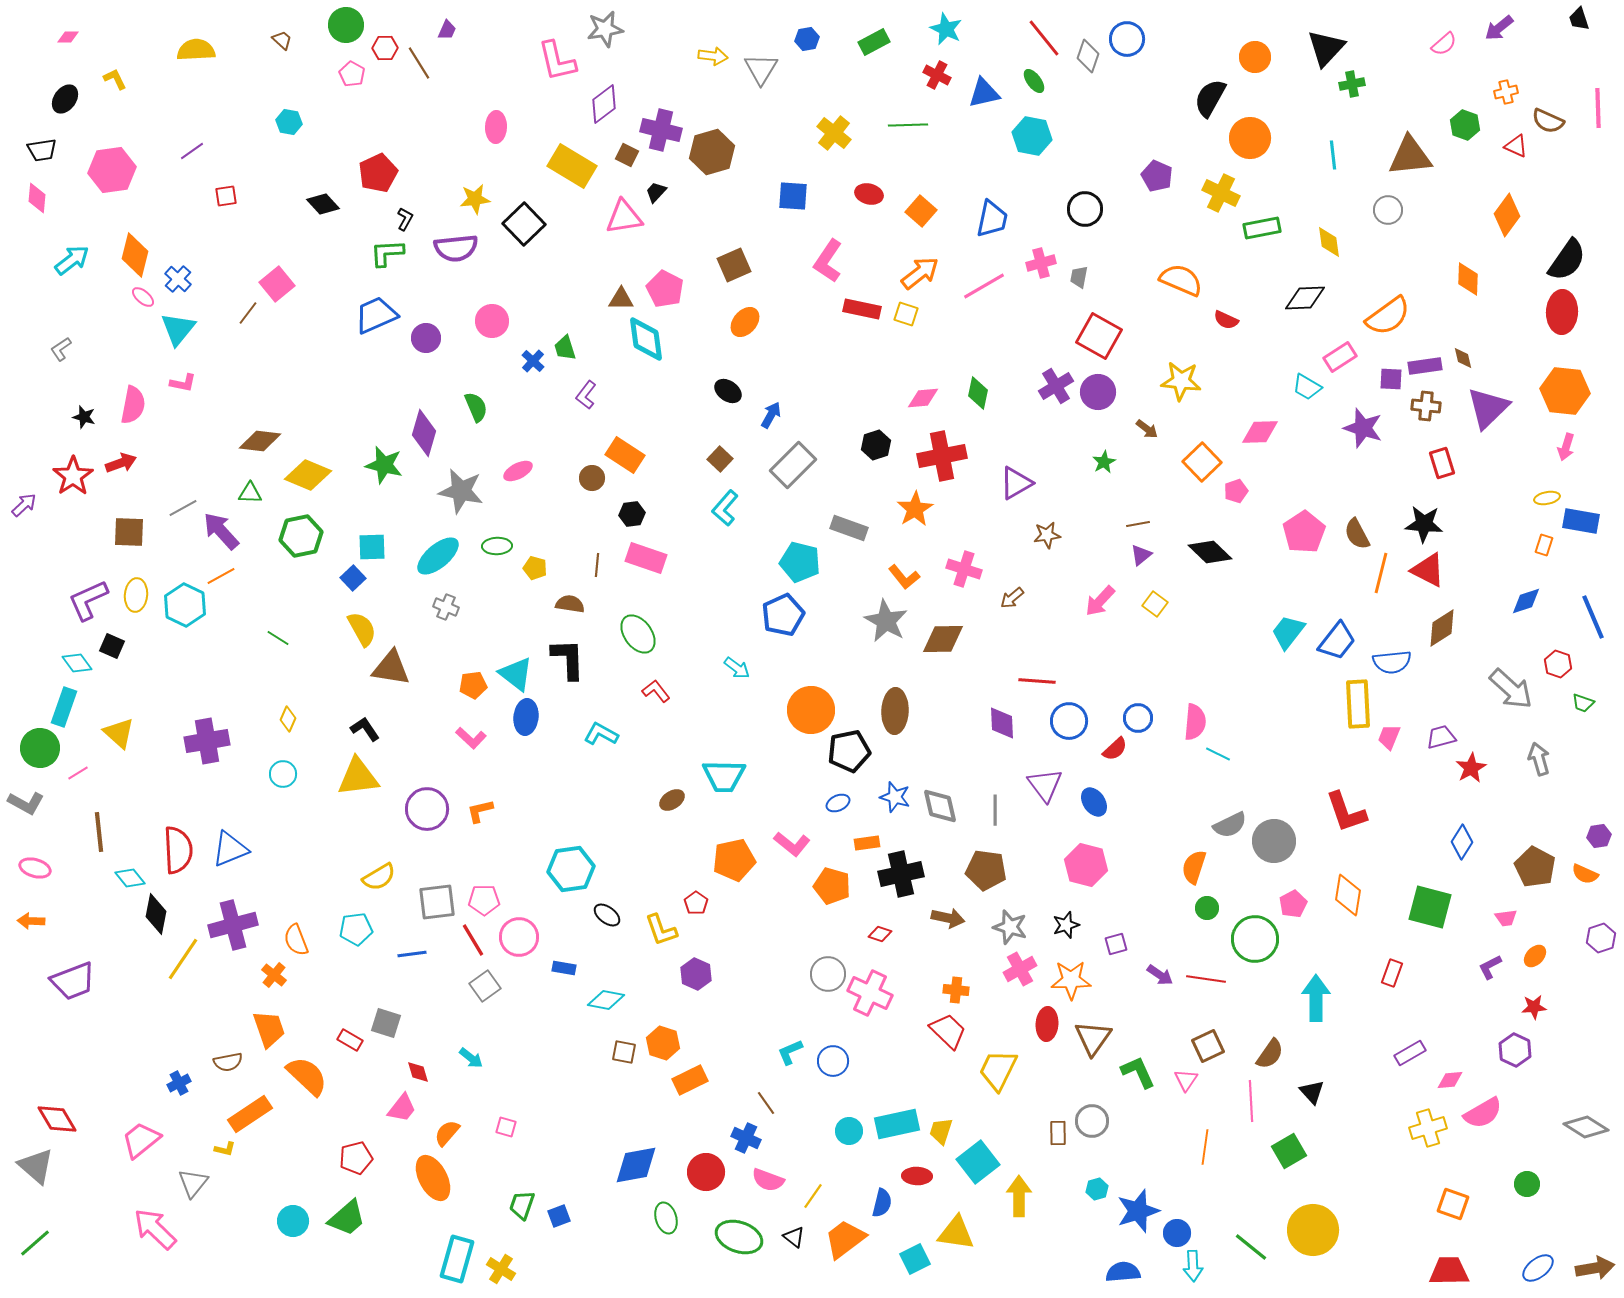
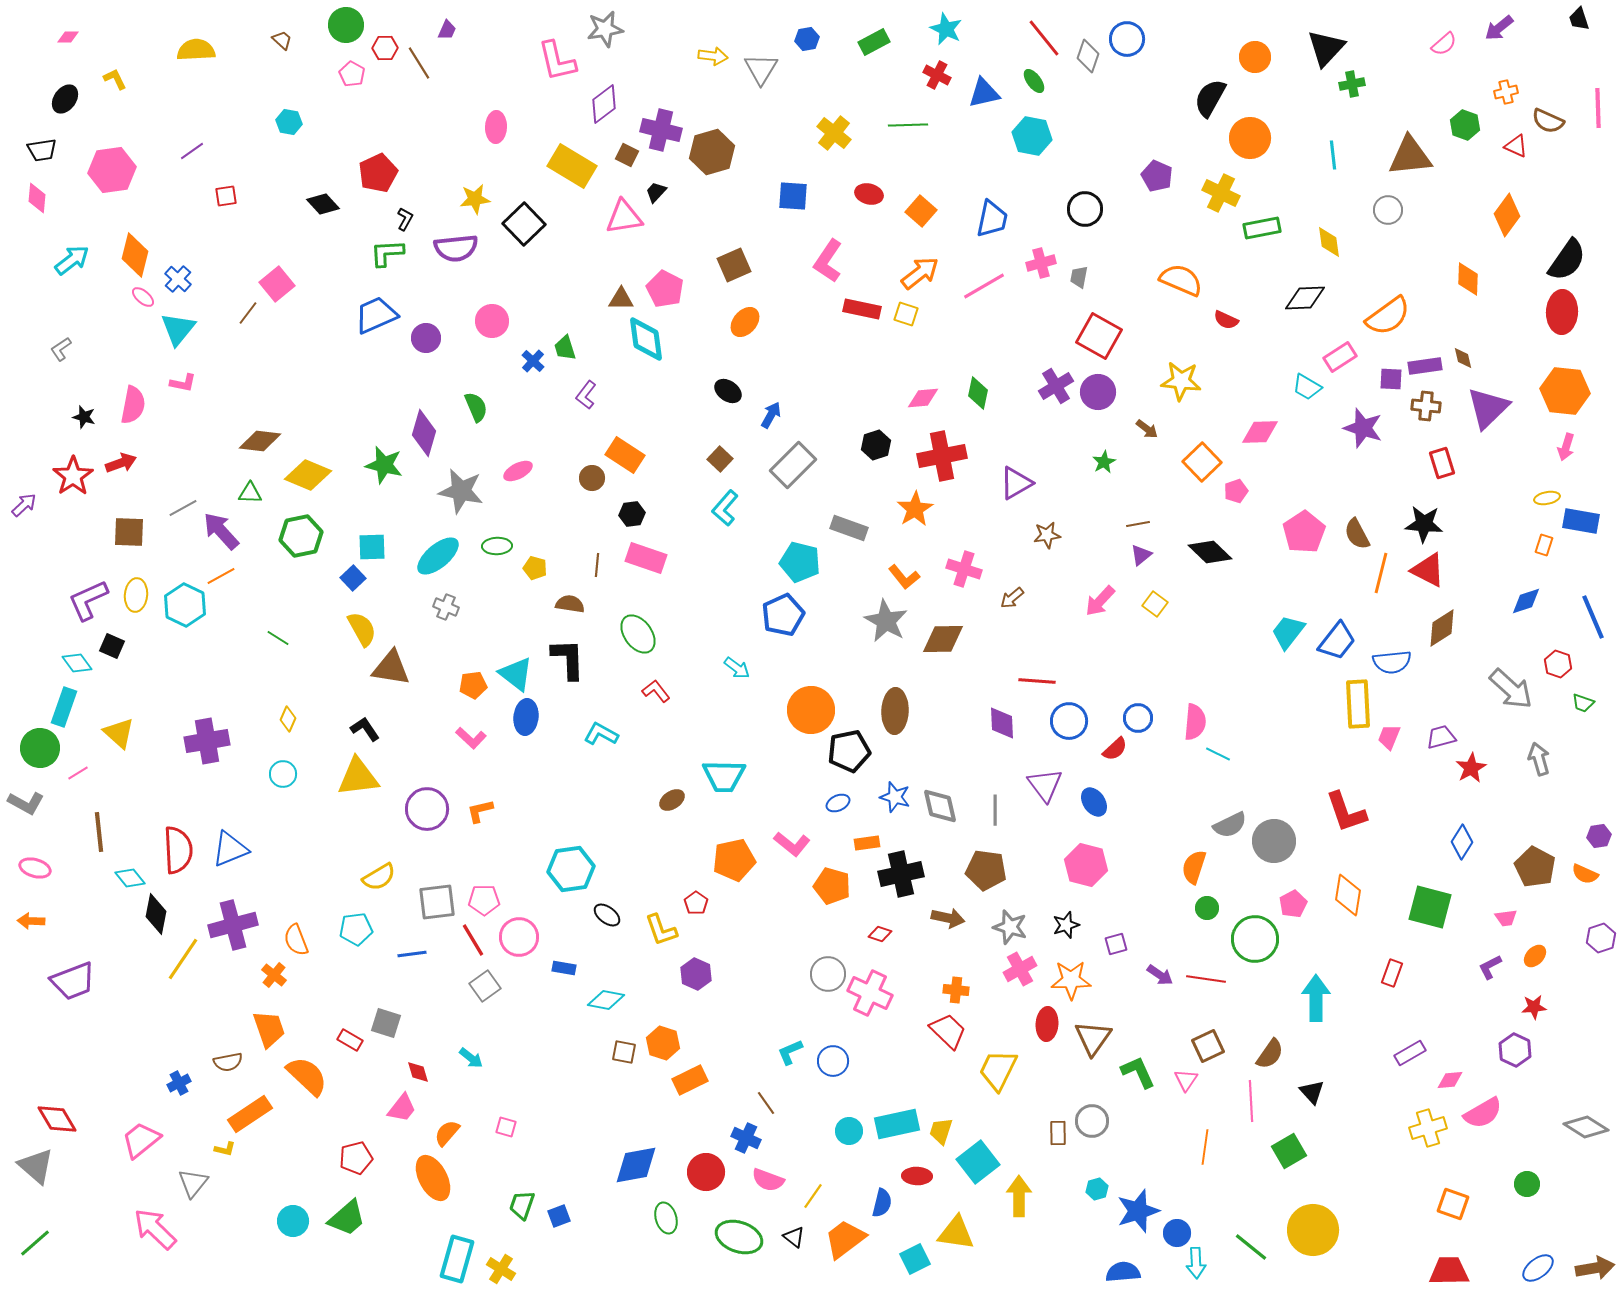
cyan arrow at (1193, 1266): moved 3 px right, 3 px up
